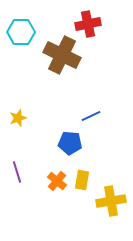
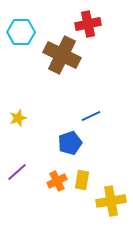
blue pentagon: rotated 25 degrees counterclockwise
purple line: rotated 65 degrees clockwise
orange cross: rotated 24 degrees clockwise
